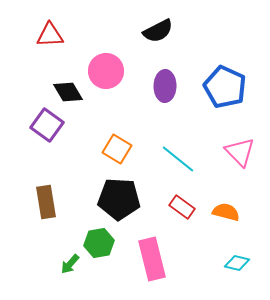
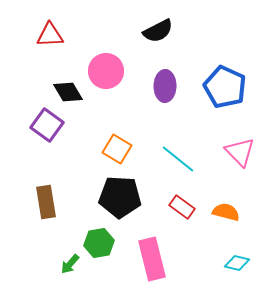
black pentagon: moved 1 px right, 2 px up
